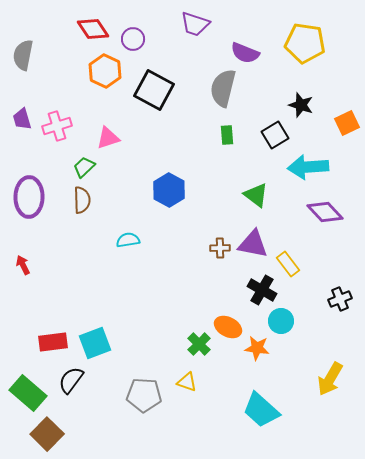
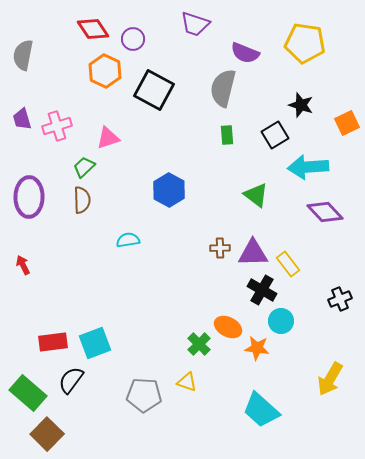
purple triangle at (253, 244): moved 9 px down; rotated 12 degrees counterclockwise
